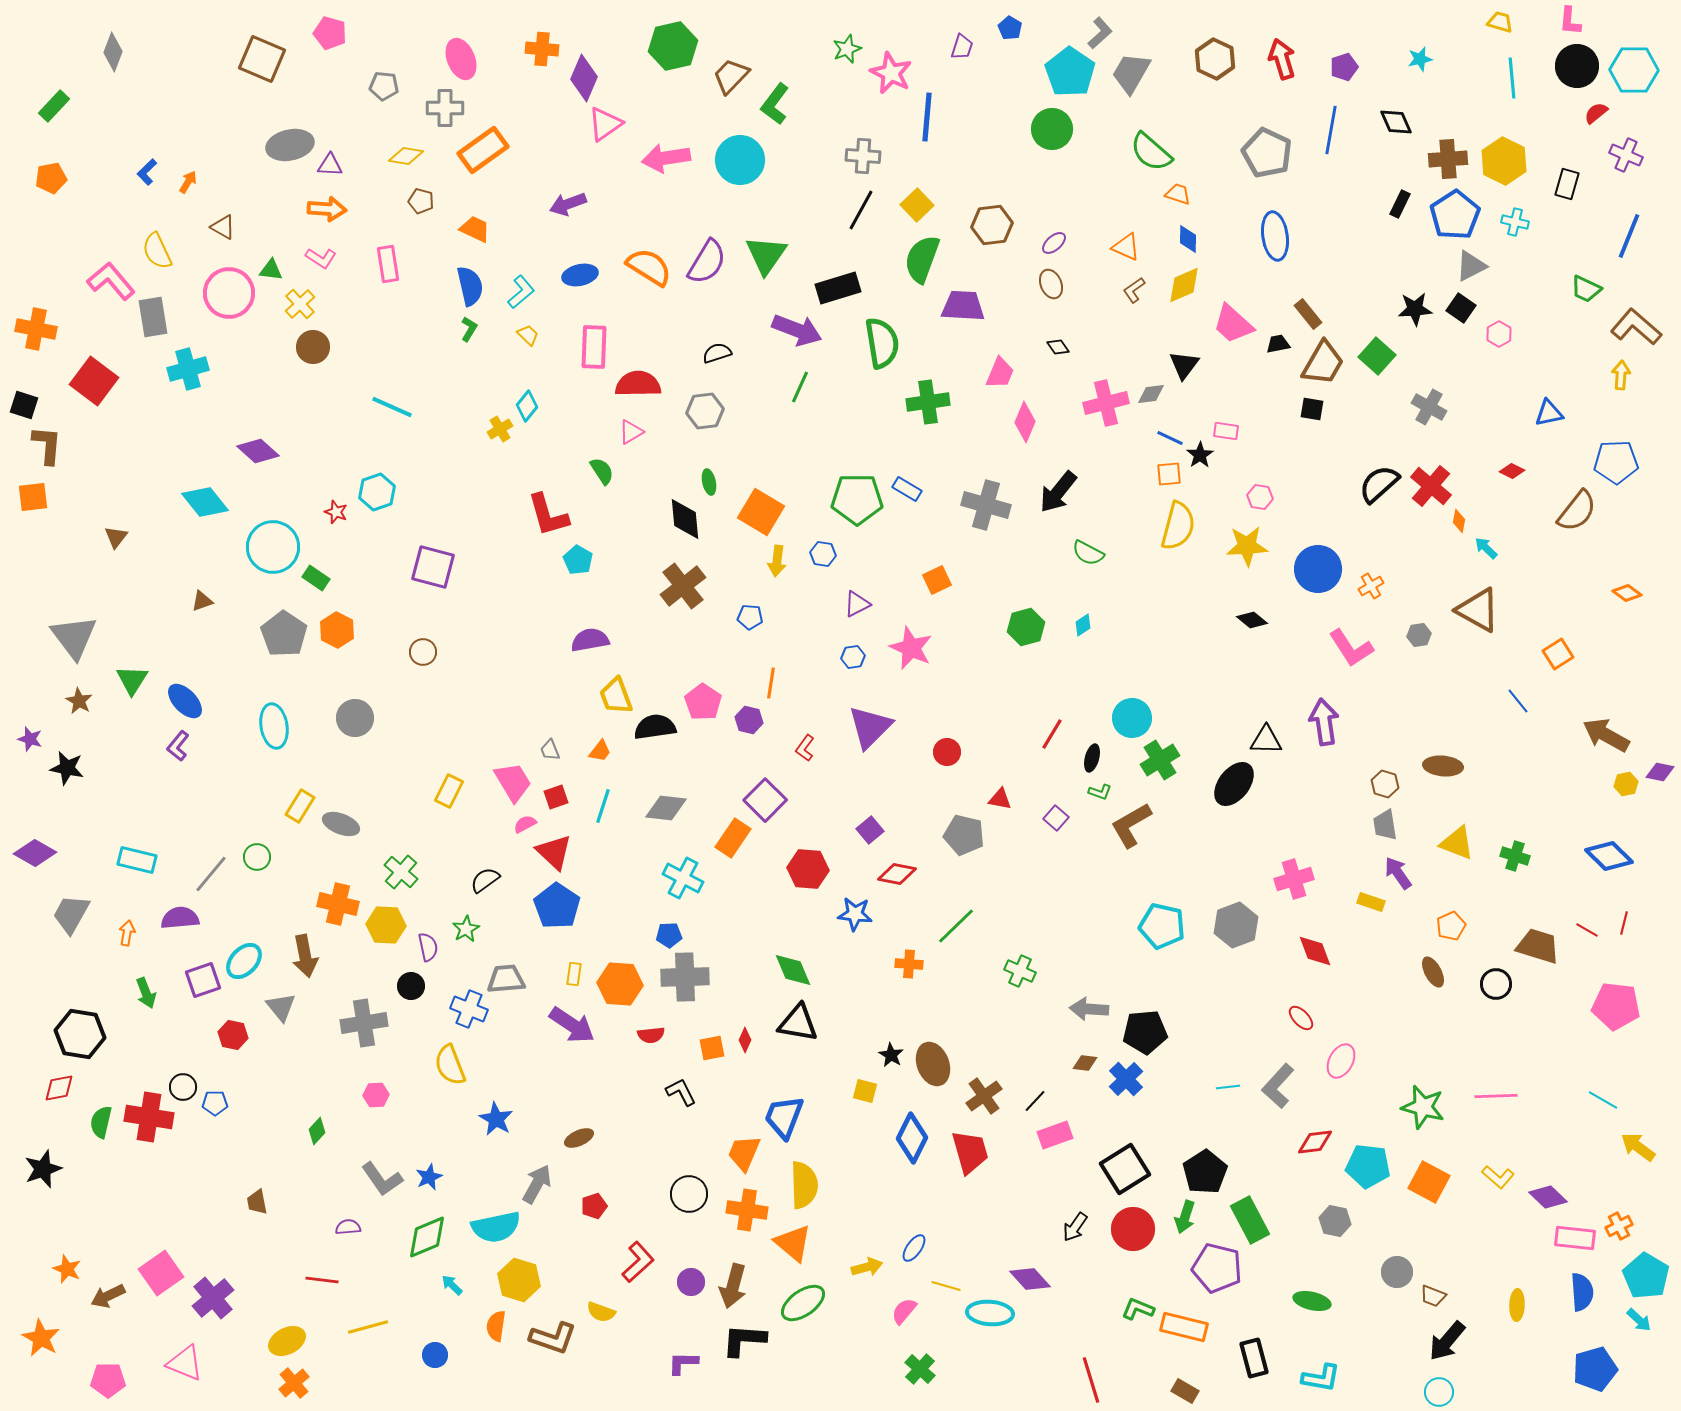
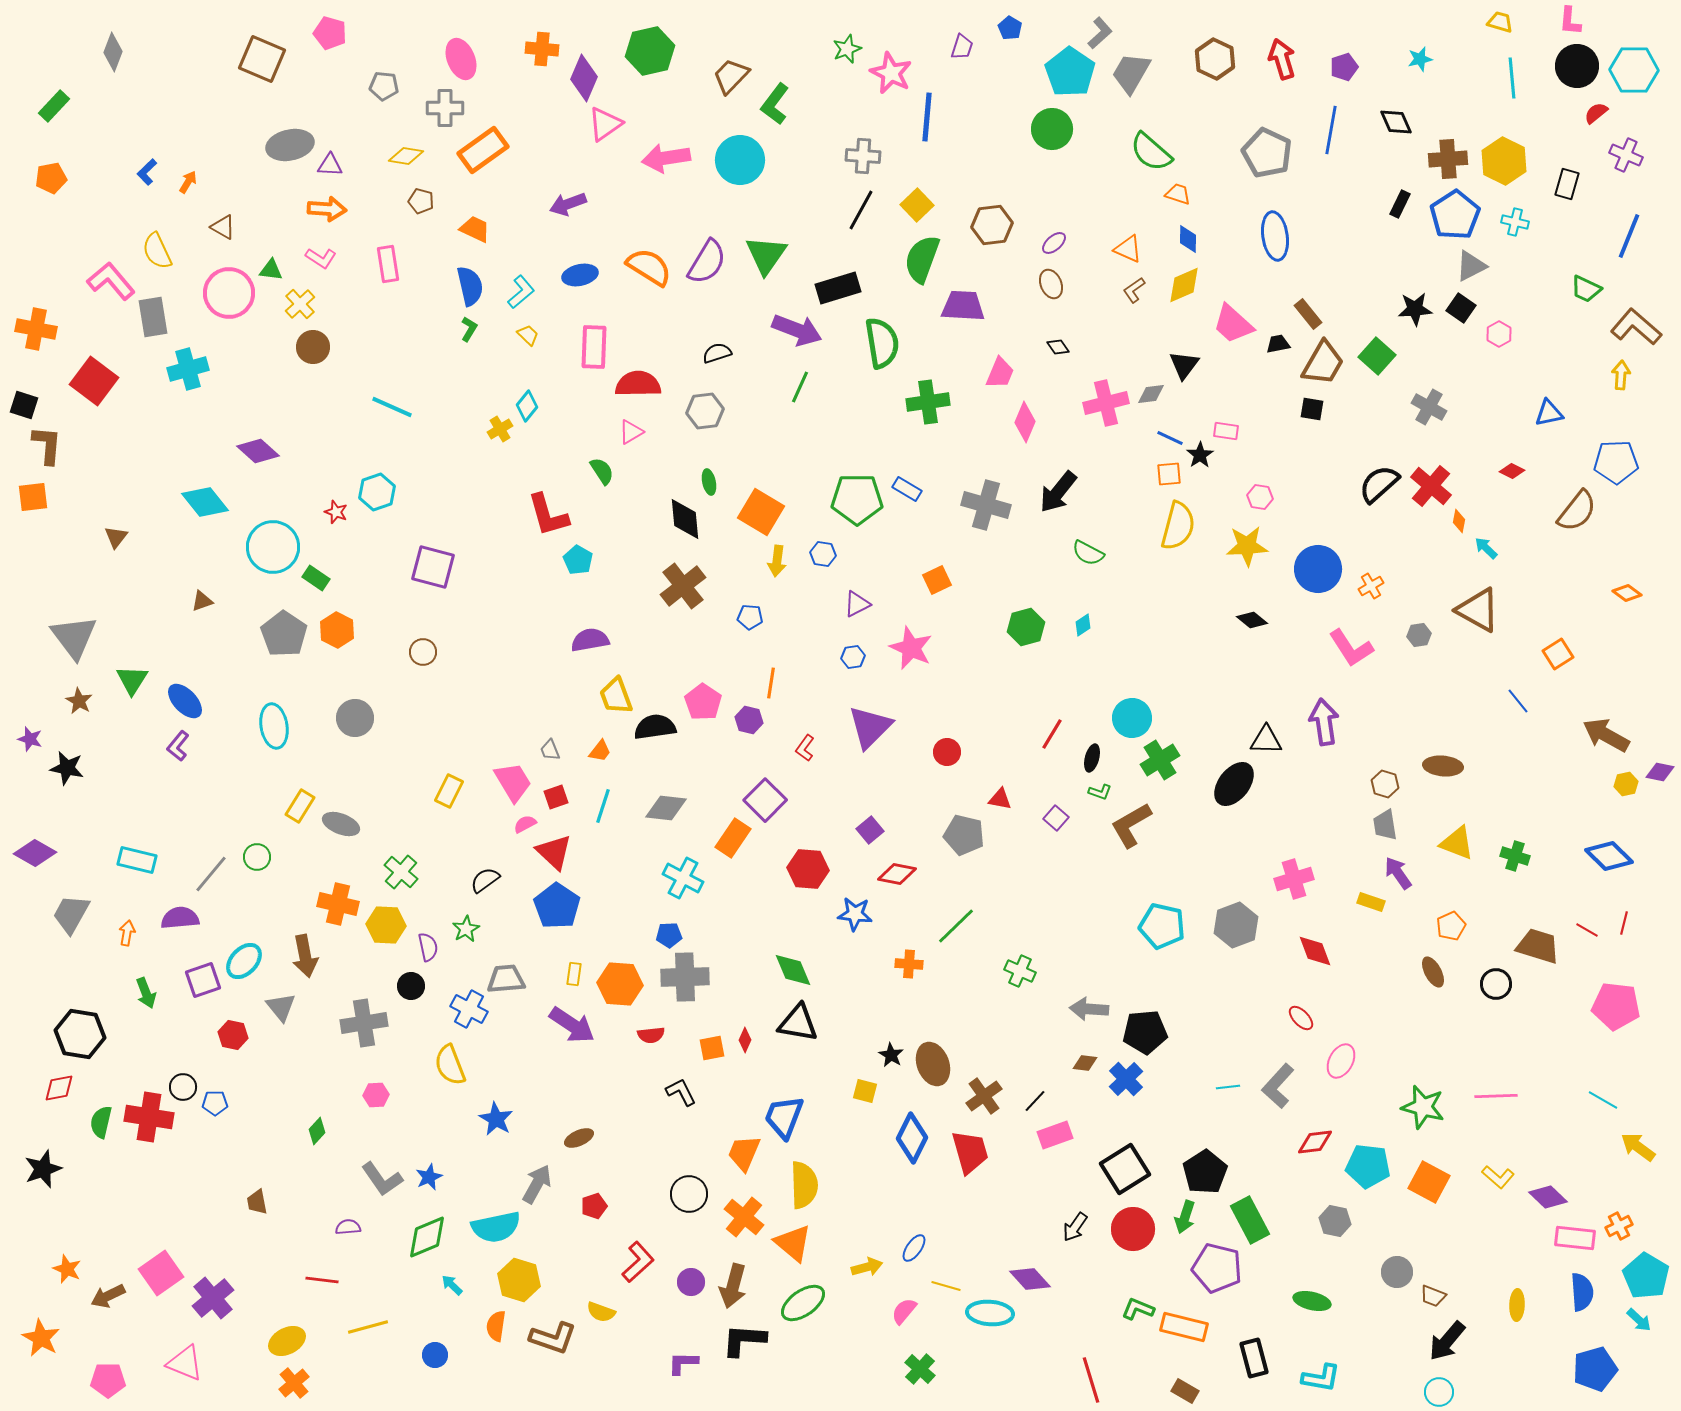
green hexagon at (673, 46): moved 23 px left, 5 px down
orange triangle at (1126, 247): moved 2 px right, 2 px down
blue cross at (469, 1009): rotated 6 degrees clockwise
orange cross at (747, 1210): moved 3 px left, 7 px down; rotated 30 degrees clockwise
